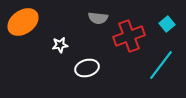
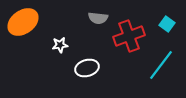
cyan square: rotated 14 degrees counterclockwise
